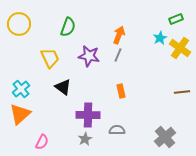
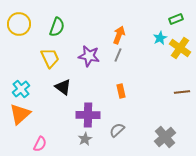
green semicircle: moved 11 px left
gray semicircle: rotated 42 degrees counterclockwise
pink semicircle: moved 2 px left, 2 px down
